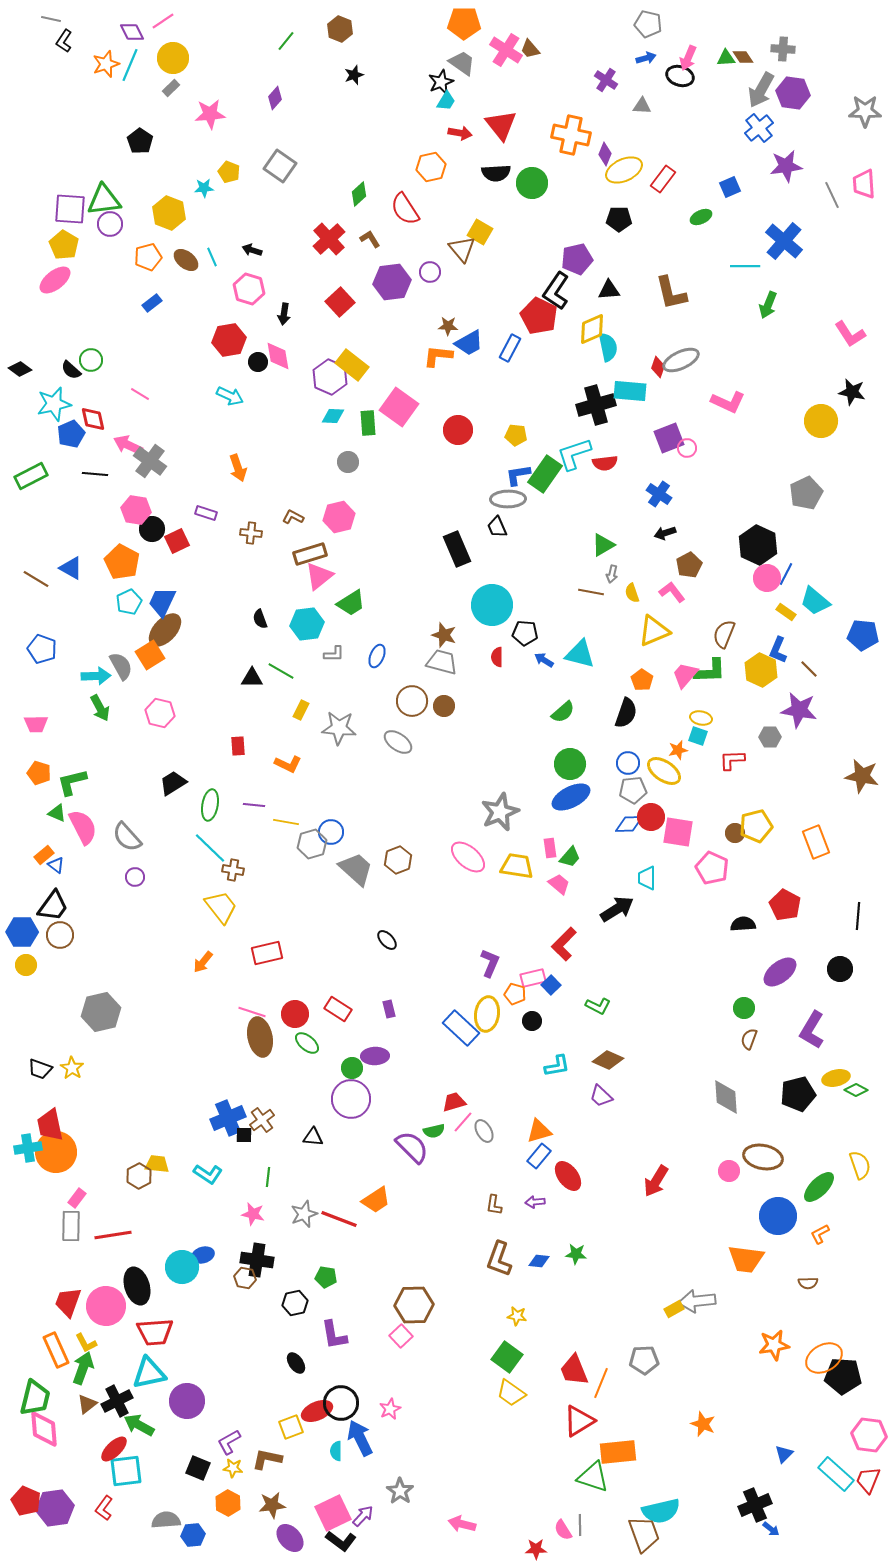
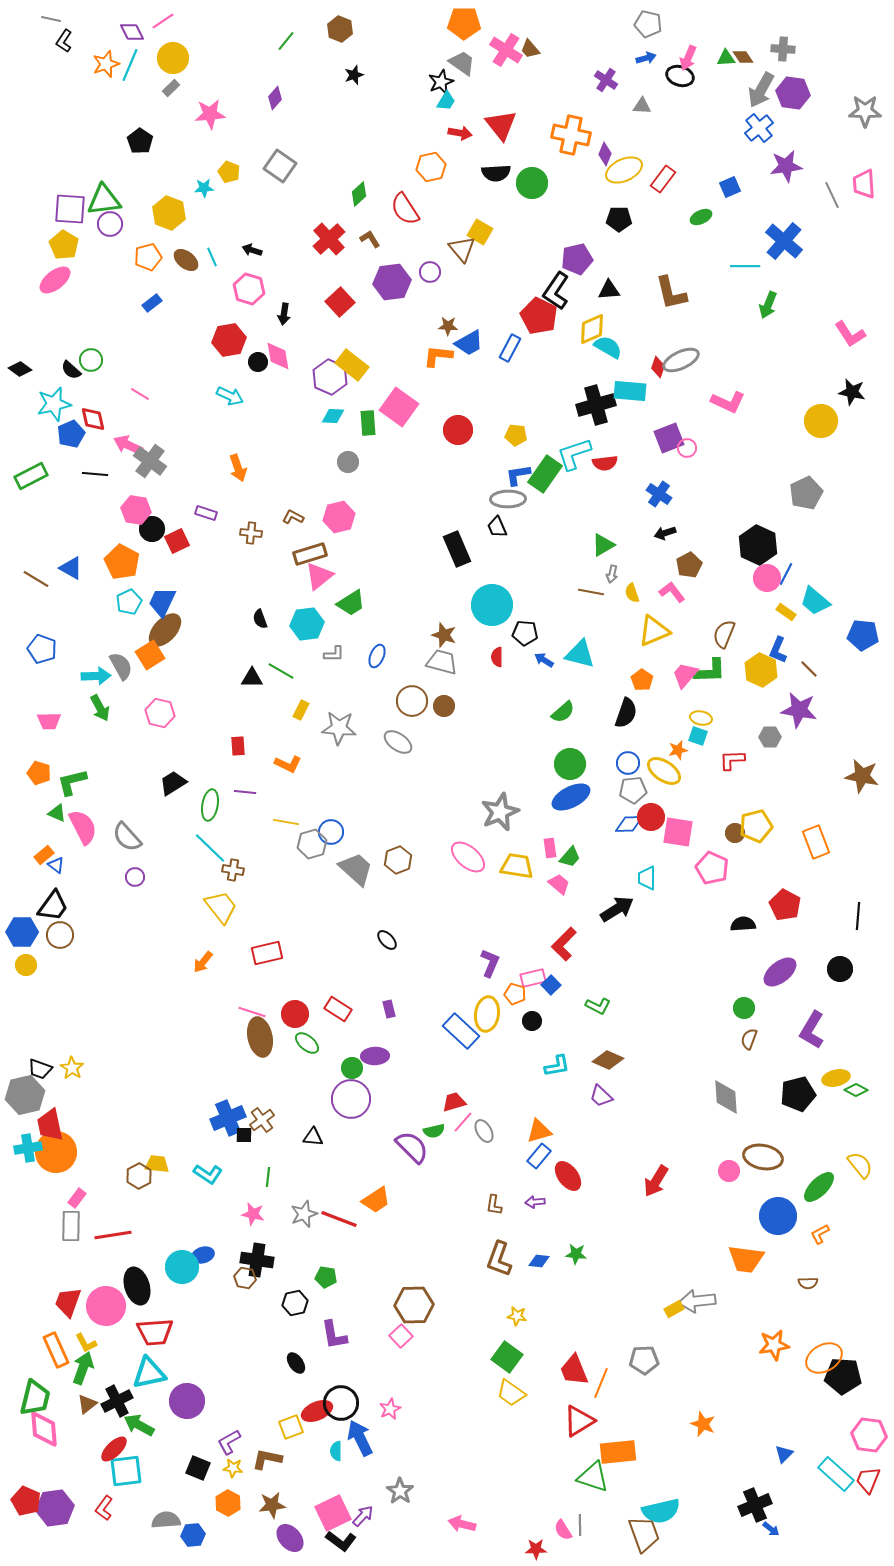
cyan semicircle at (608, 347): rotated 48 degrees counterclockwise
pink trapezoid at (36, 724): moved 13 px right, 3 px up
purple line at (254, 805): moved 9 px left, 13 px up
gray hexagon at (101, 1012): moved 76 px left, 83 px down
blue rectangle at (461, 1028): moved 3 px down
yellow semicircle at (860, 1165): rotated 20 degrees counterclockwise
